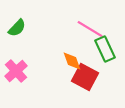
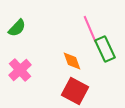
pink line: rotated 36 degrees clockwise
pink cross: moved 4 px right, 1 px up
red square: moved 10 px left, 14 px down
